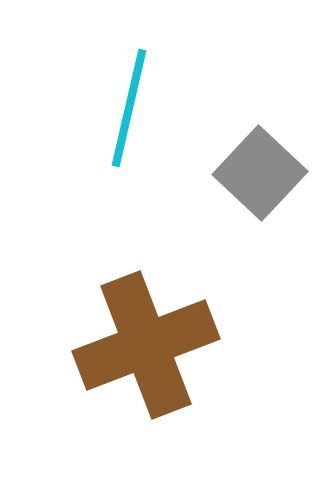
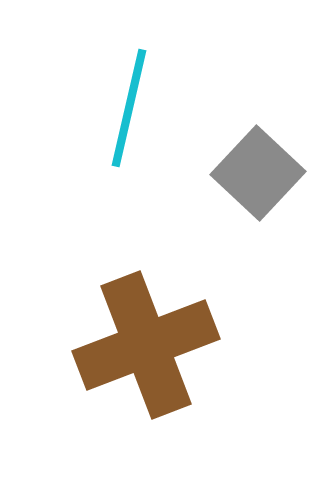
gray square: moved 2 px left
